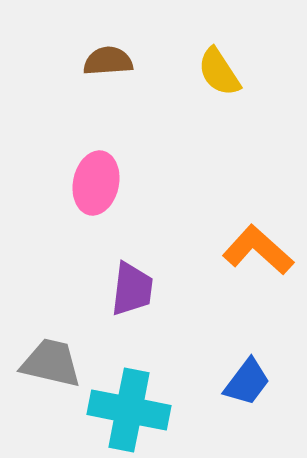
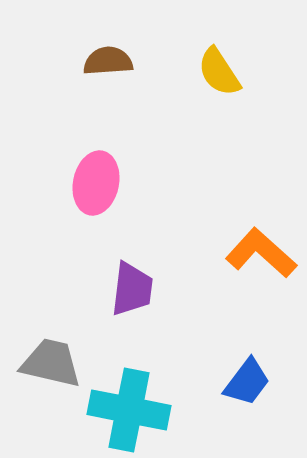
orange L-shape: moved 3 px right, 3 px down
